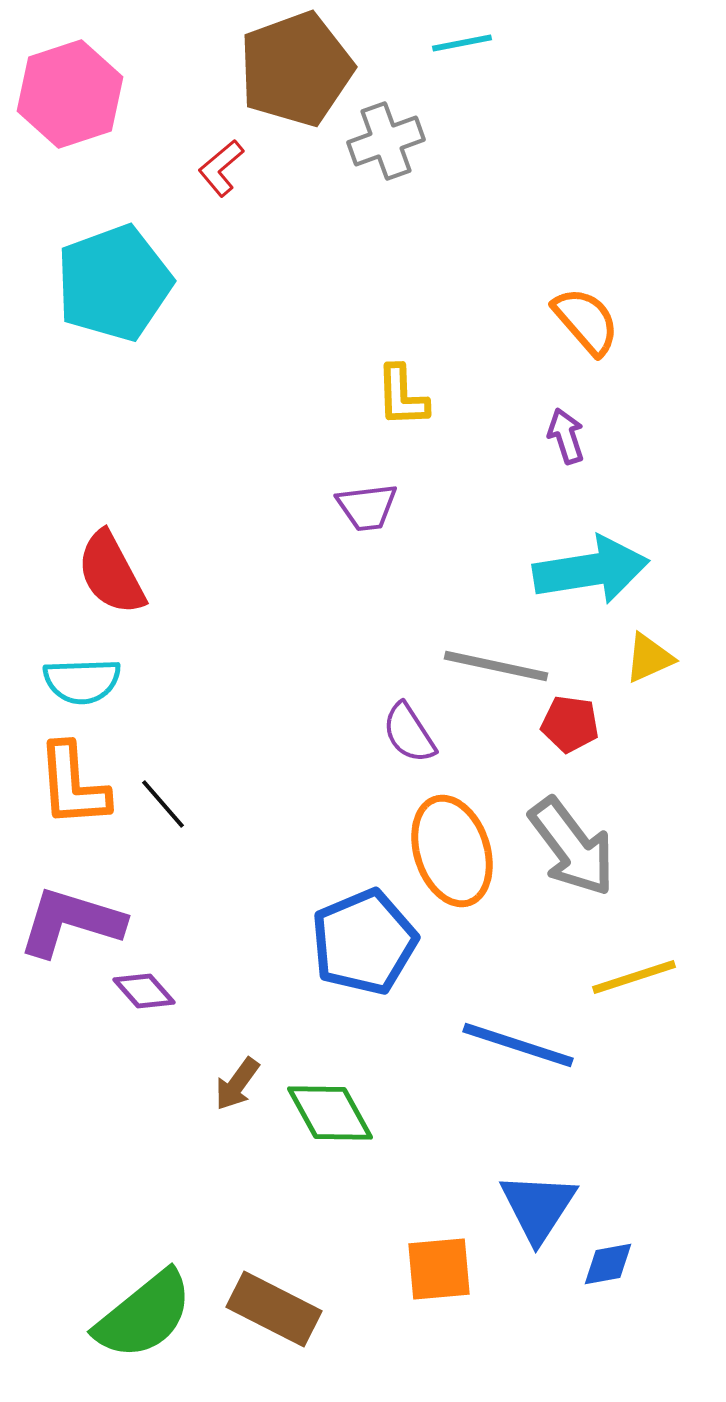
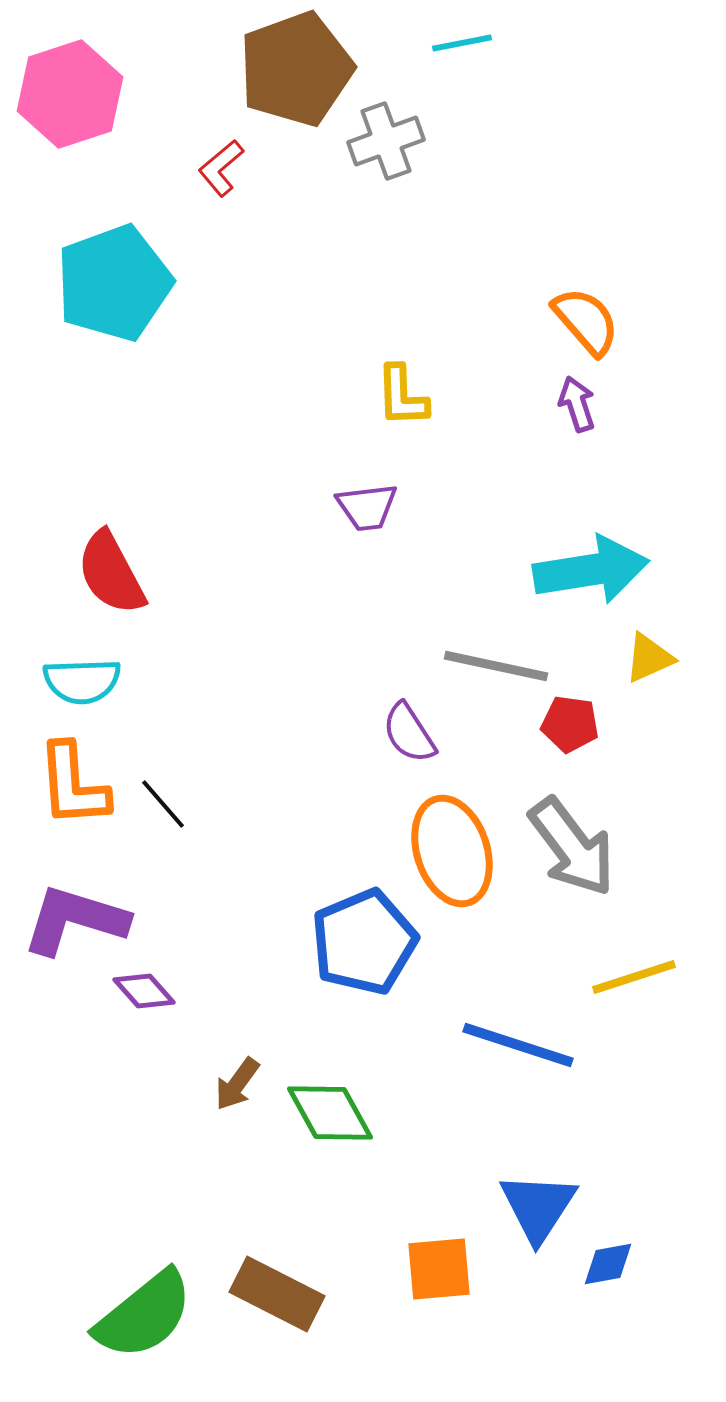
purple arrow: moved 11 px right, 32 px up
purple L-shape: moved 4 px right, 2 px up
brown rectangle: moved 3 px right, 15 px up
